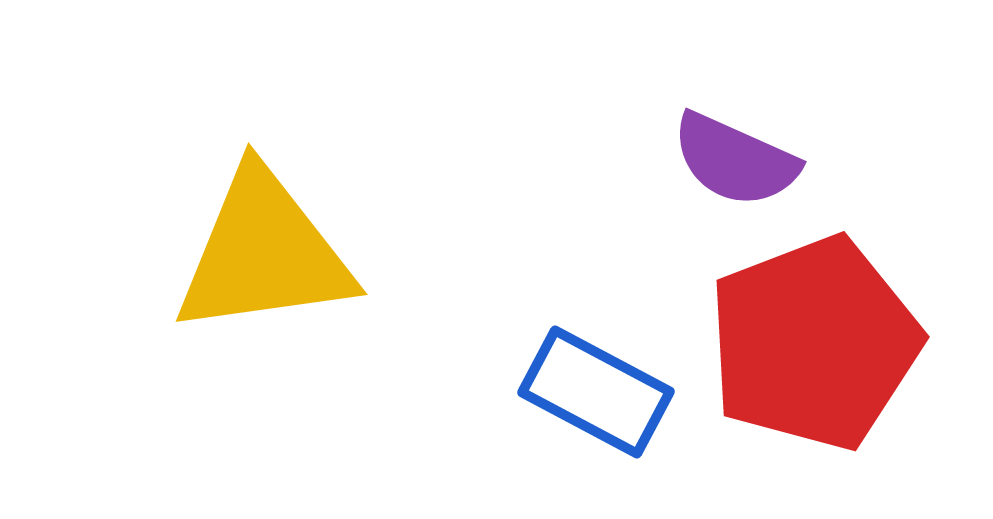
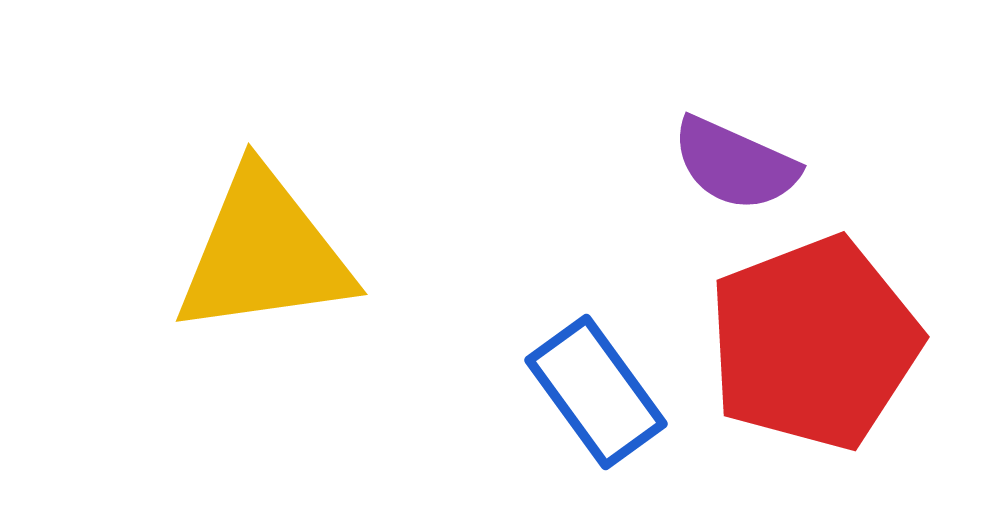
purple semicircle: moved 4 px down
blue rectangle: rotated 26 degrees clockwise
